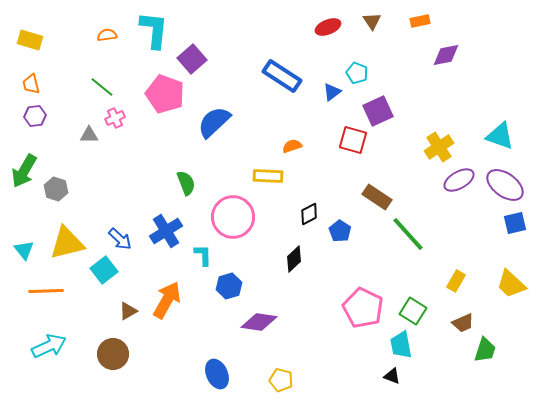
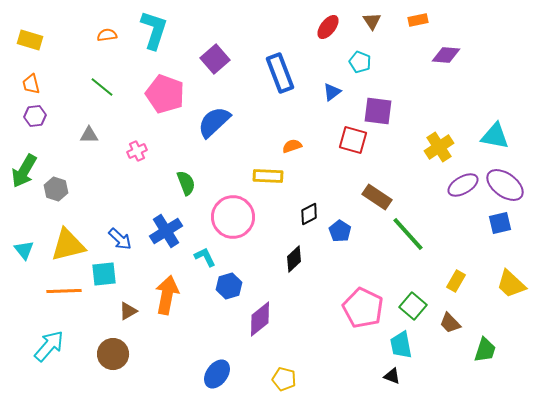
orange rectangle at (420, 21): moved 2 px left, 1 px up
red ellipse at (328, 27): rotated 30 degrees counterclockwise
cyan L-shape at (154, 30): rotated 12 degrees clockwise
purple diamond at (446, 55): rotated 16 degrees clockwise
purple square at (192, 59): moved 23 px right
cyan pentagon at (357, 73): moved 3 px right, 11 px up
blue rectangle at (282, 76): moved 2 px left, 3 px up; rotated 36 degrees clockwise
purple square at (378, 111): rotated 32 degrees clockwise
pink cross at (115, 118): moved 22 px right, 33 px down
cyan triangle at (500, 136): moved 5 px left; rotated 8 degrees counterclockwise
purple ellipse at (459, 180): moved 4 px right, 5 px down
blue square at (515, 223): moved 15 px left
yellow triangle at (67, 243): moved 1 px right, 2 px down
cyan L-shape at (203, 255): moved 2 px right, 2 px down; rotated 25 degrees counterclockwise
cyan square at (104, 270): moved 4 px down; rotated 32 degrees clockwise
orange line at (46, 291): moved 18 px right
orange arrow at (167, 300): moved 5 px up; rotated 18 degrees counterclockwise
green square at (413, 311): moved 5 px up; rotated 8 degrees clockwise
purple diamond at (259, 322): moved 1 px right, 3 px up; rotated 48 degrees counterclockwise
brown trapezoid at (463, 323): moved 13 px left; rotated 70 degrees clockwise
cyan arrow at (49, 346): rotated 24 degrees counterclockwise
blue ellipse at (217, 374): rotated 60 degrees clockwise
yellow pentagon at (281, 380): moved 3 px right, 1 px up
